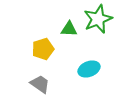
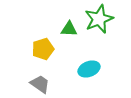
green star: moved 1 px right
